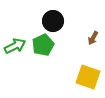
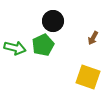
green arrow: moved 2 px down; rotated 40 degrees clockwise
